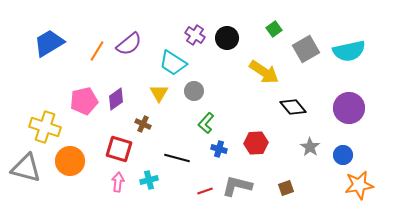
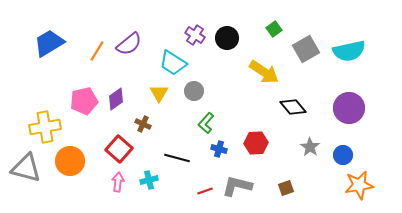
yellow cross: rotated 28 degrees counterclockwise
red square: rotated 24 degrees clockwise
